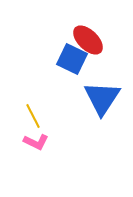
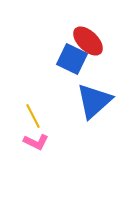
red ellipse: moved 1 px down
blue triangle: moved 8 px left, 3 px down; rotated 15 degrees clockwise
